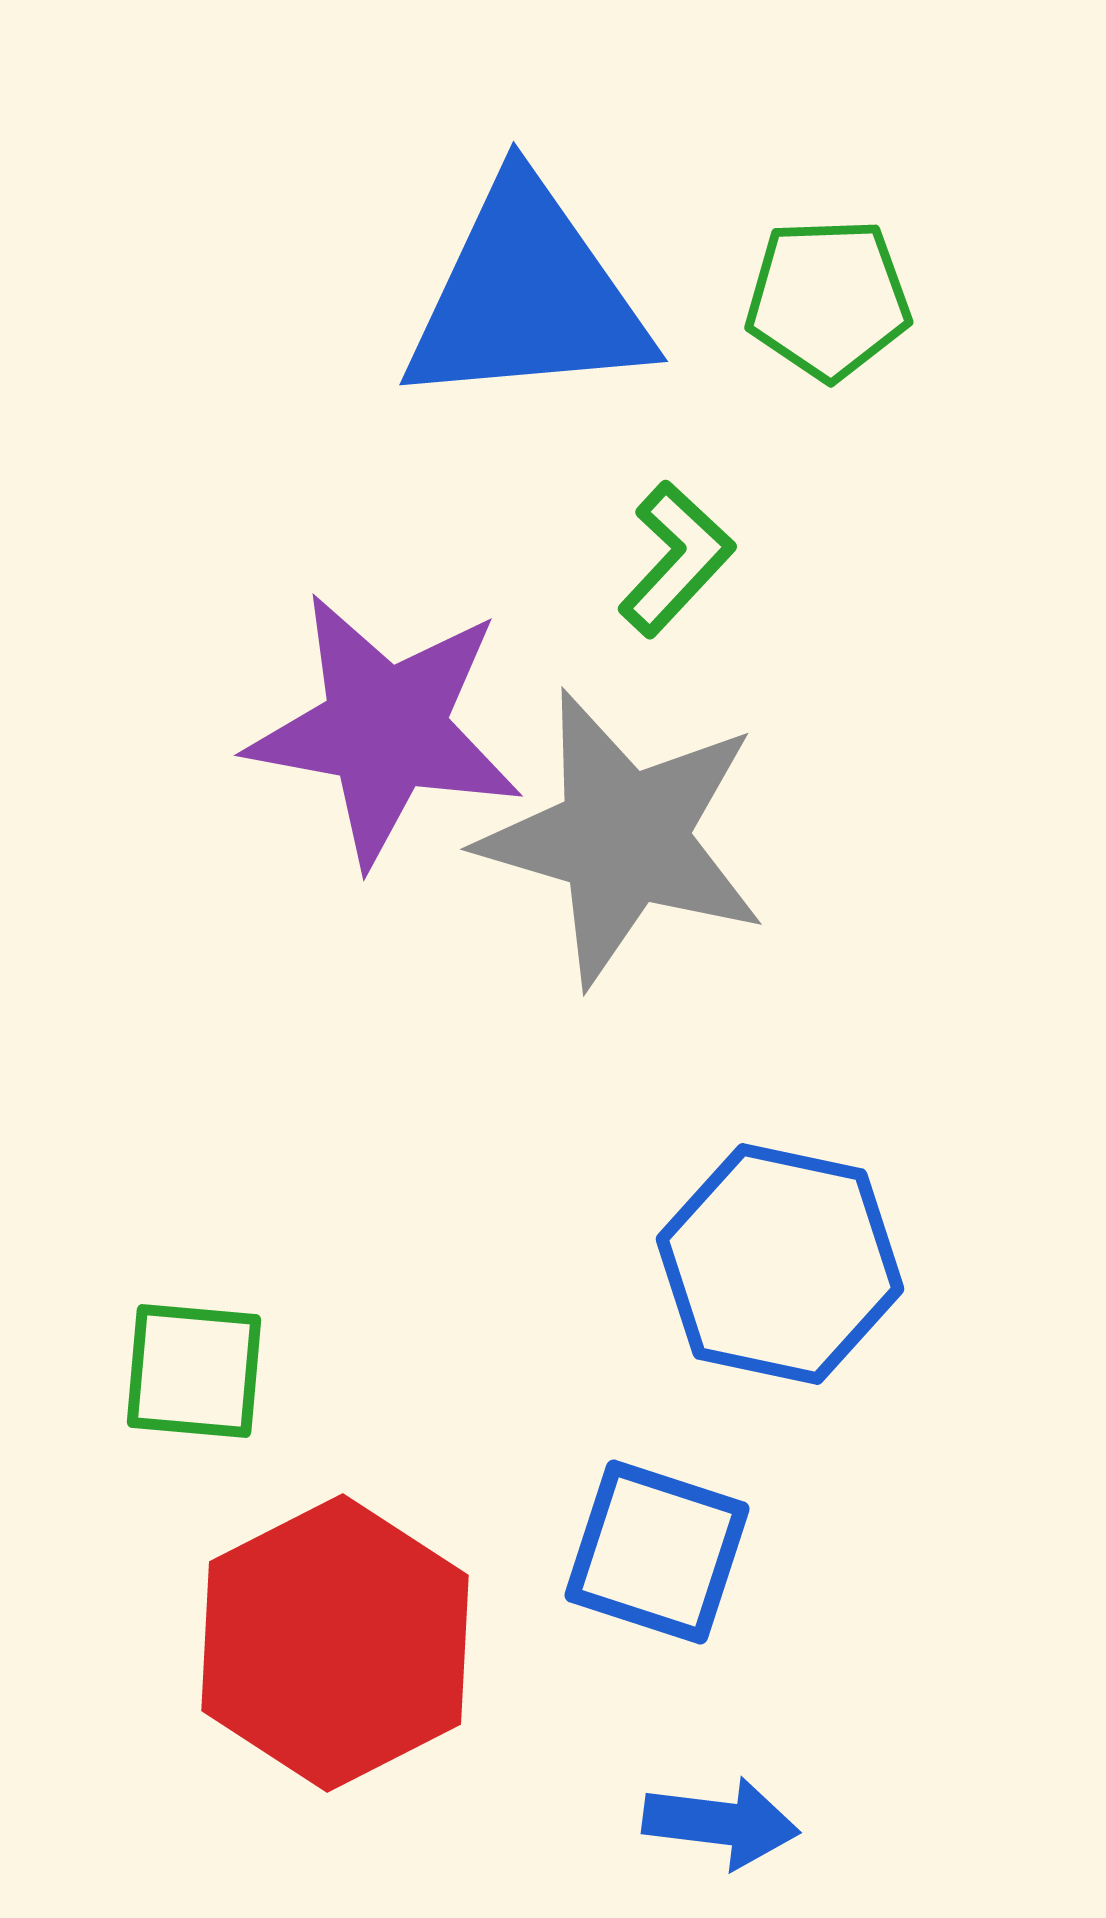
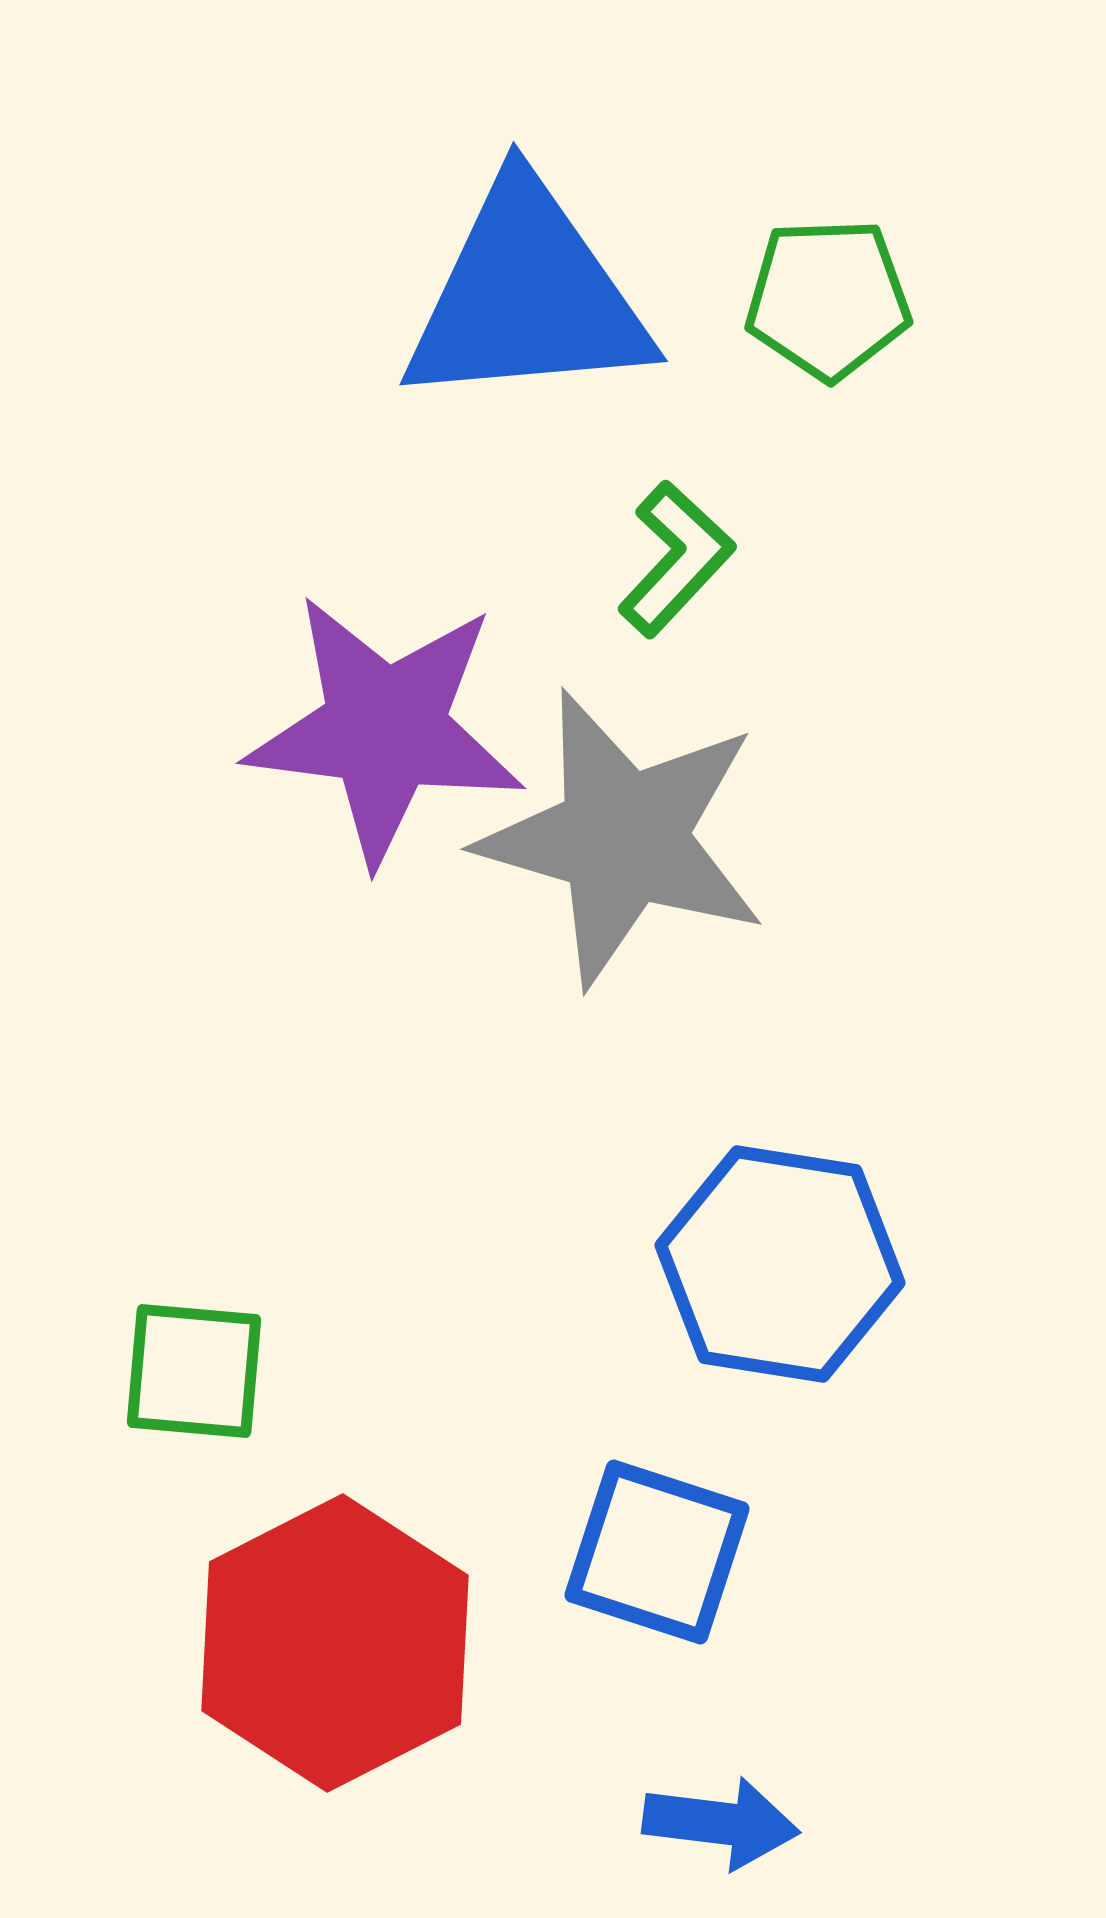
purple star: rotated 3 degrees counterclockwise
blue hexagon: rotated 3 degrees counterclockwise
